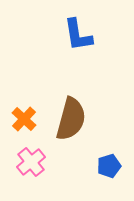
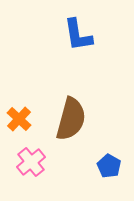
orange cross: moved 5 px left
blue pentagon: rotated 25 degrees counterclockwise
